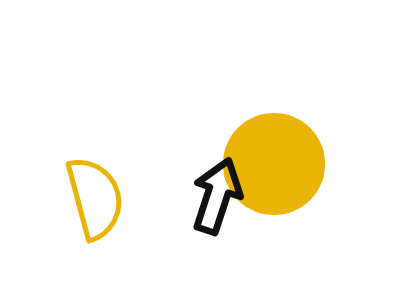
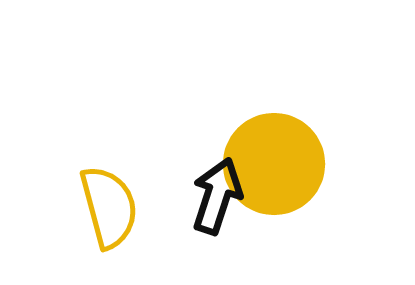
yellow semicircle: moved 14 px right, 9 px down
